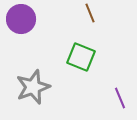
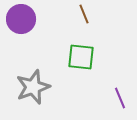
brown line: moved 6 px left, 1 px down
green square: rotated 16 degrees counterclockwise
